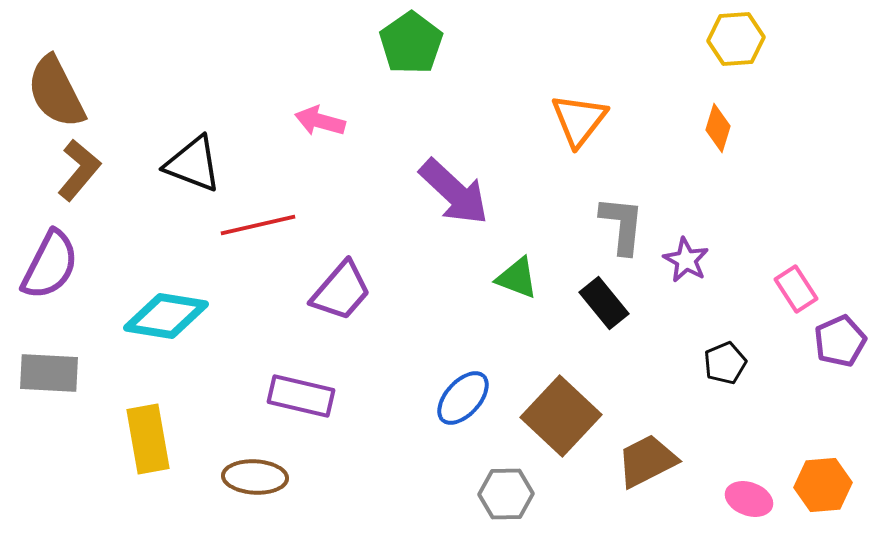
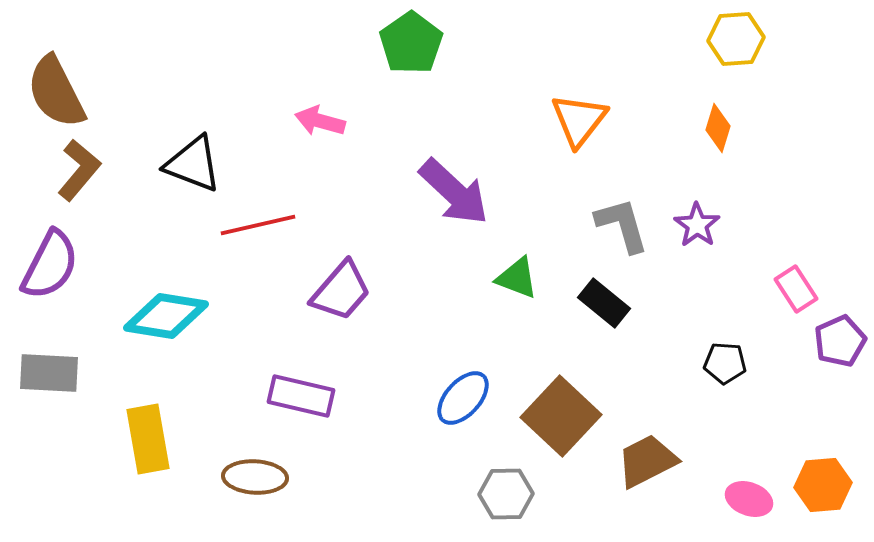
gray L-shape: rotated 22 degrees counterclockwise
purple star: moved 11 px right, 35 px up; rotated 6 degrees clockwise
black rectangle: rotated 12 degrees counterclockwise
black pentagon: rotated 27 degrees clockwise
